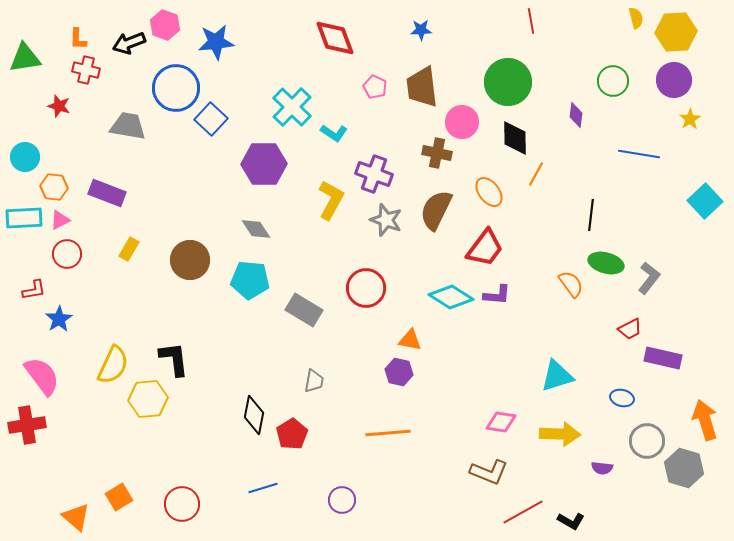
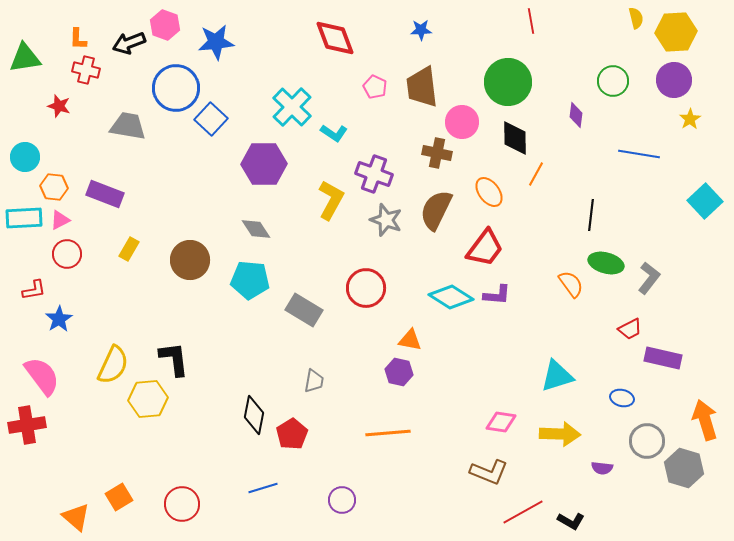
purple rectangle at (107, 193): moved 2 px left, 1 px down
